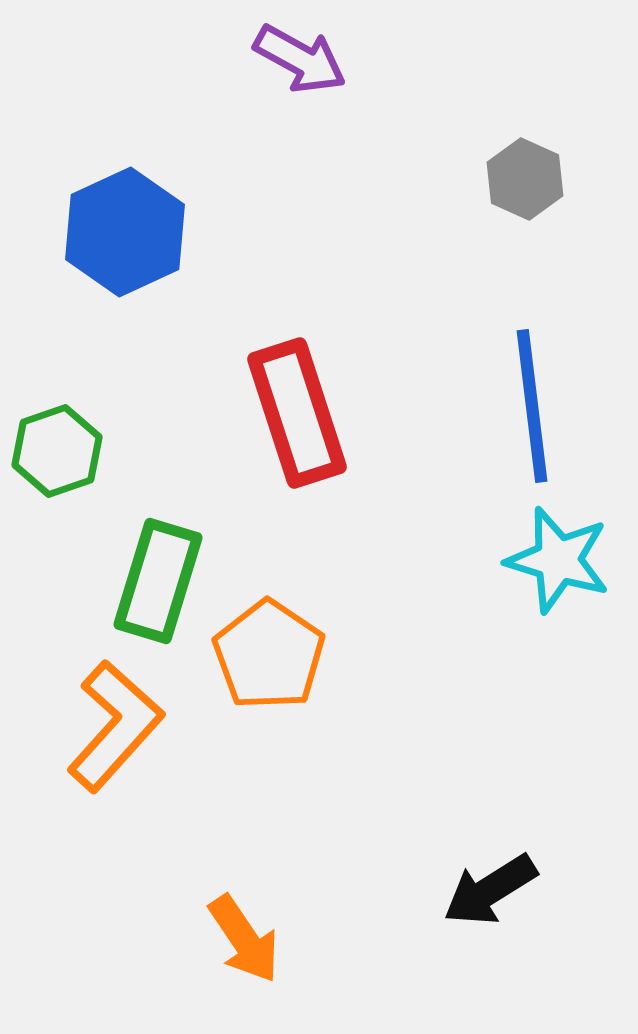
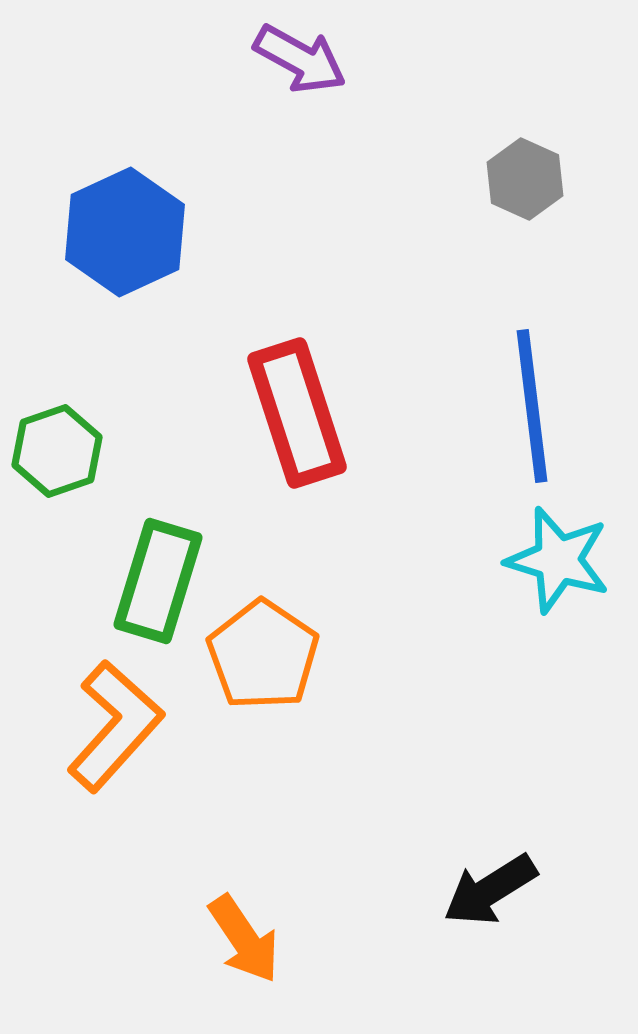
orange pentagon: moved 6 px left
